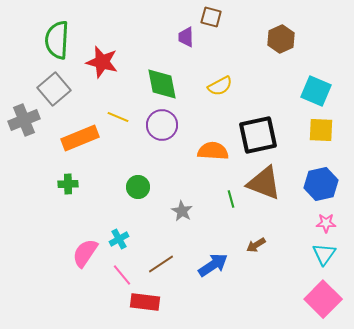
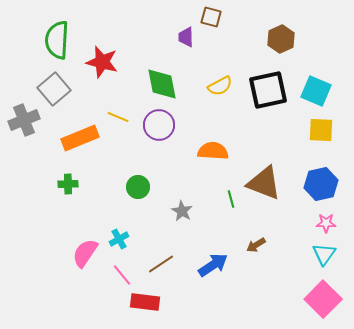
purple circle: moved 3 px left
black square: moved 10 px right, 45 px up
